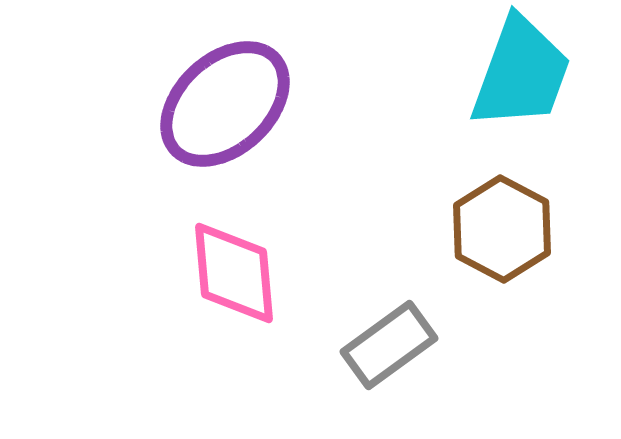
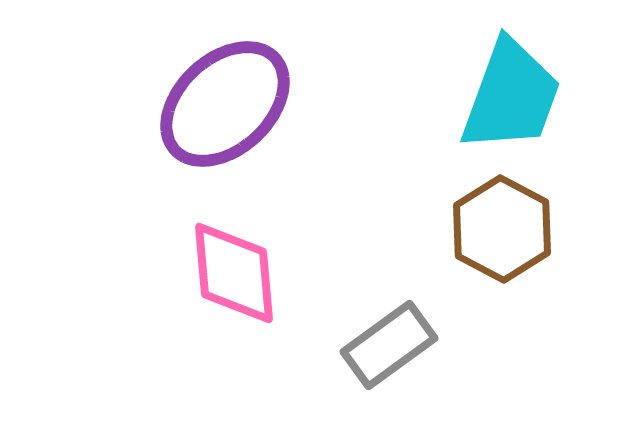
cyan trapezoid: moved 10 px left, 23 px down
